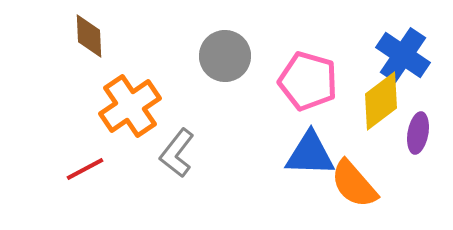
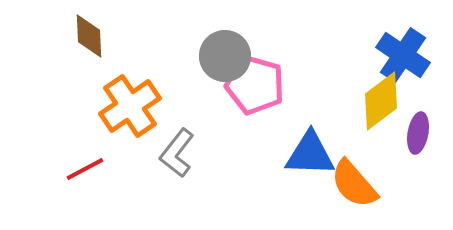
pink pentagon: moved 53 px left, 4 px down
